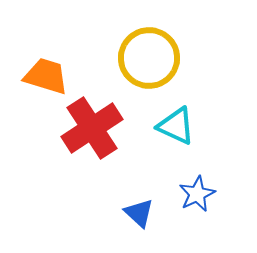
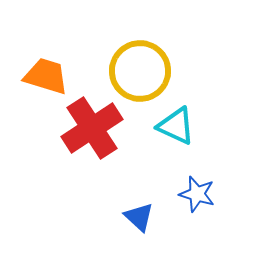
yellow circle: moved 9 px left, 13 px down
blue star: rotated 30 degrees counterclockwise
blue triangle: moved 4 px down
